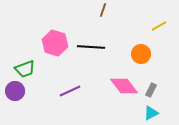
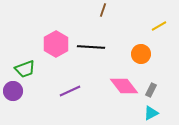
pink hexagon: moved 1 px right, 1 px down; rotated 15 degrees clockwise
purple circle: moved 2 px left
